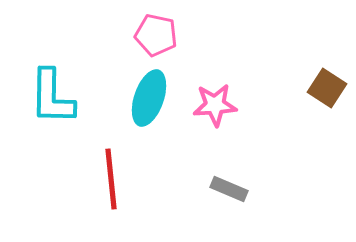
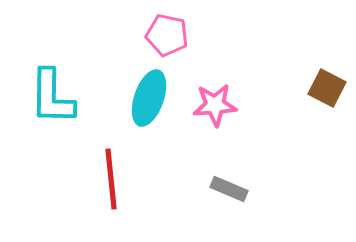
pink pentagon: moved 11 px right
brown square: rotated 6 degrees counterclockwise
